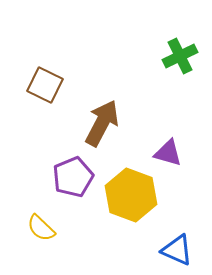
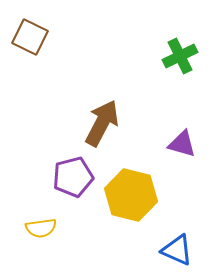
brown square: moved 15 px left, 48 px up
purple triangle: moved 14 px right, 9 px up
purple pentagon: rotated 9 degrees clockwise
yellow hexagon: rotated 6 degrees counterclockwise
yellow semicircle: rotated 52 degrees counterclockwise
